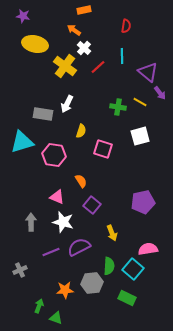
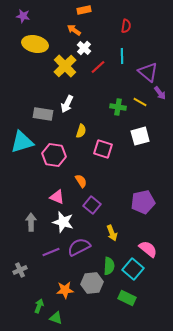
yellow cross: rotated 10 degrees clockwise
pink semicircle: rotated 48 degrees clockwise
